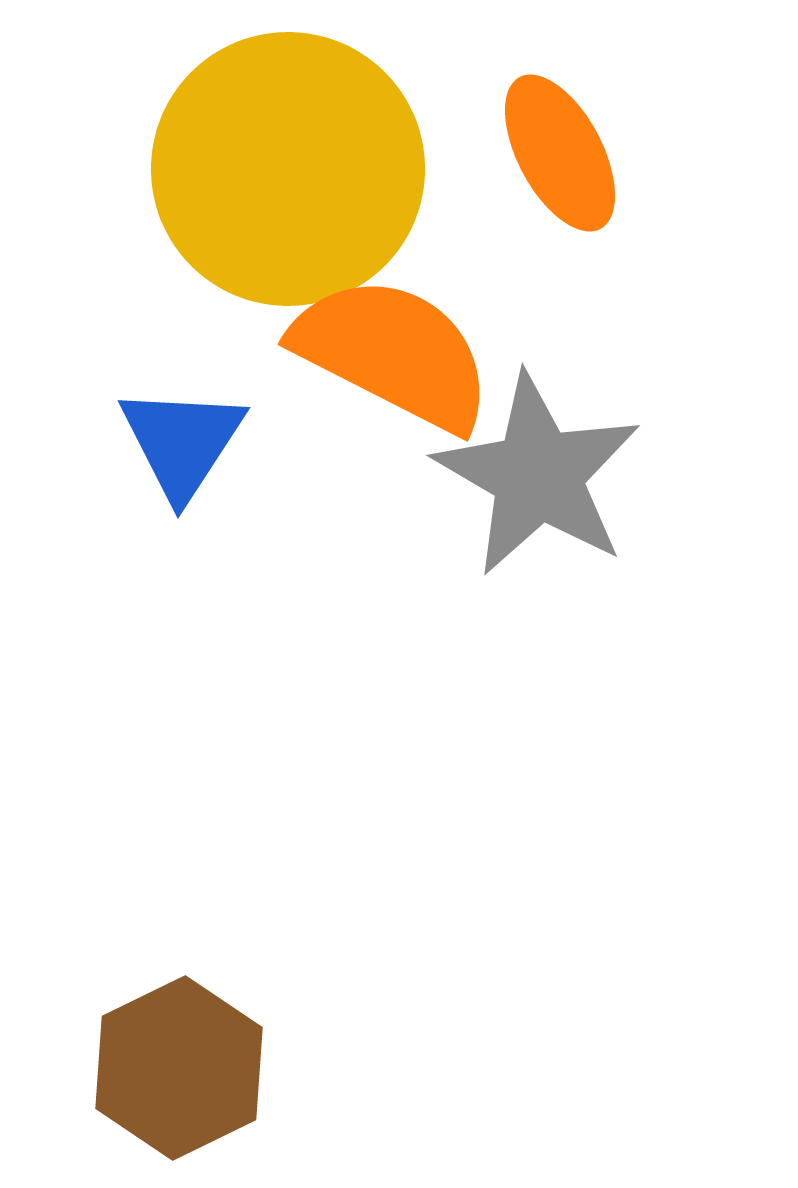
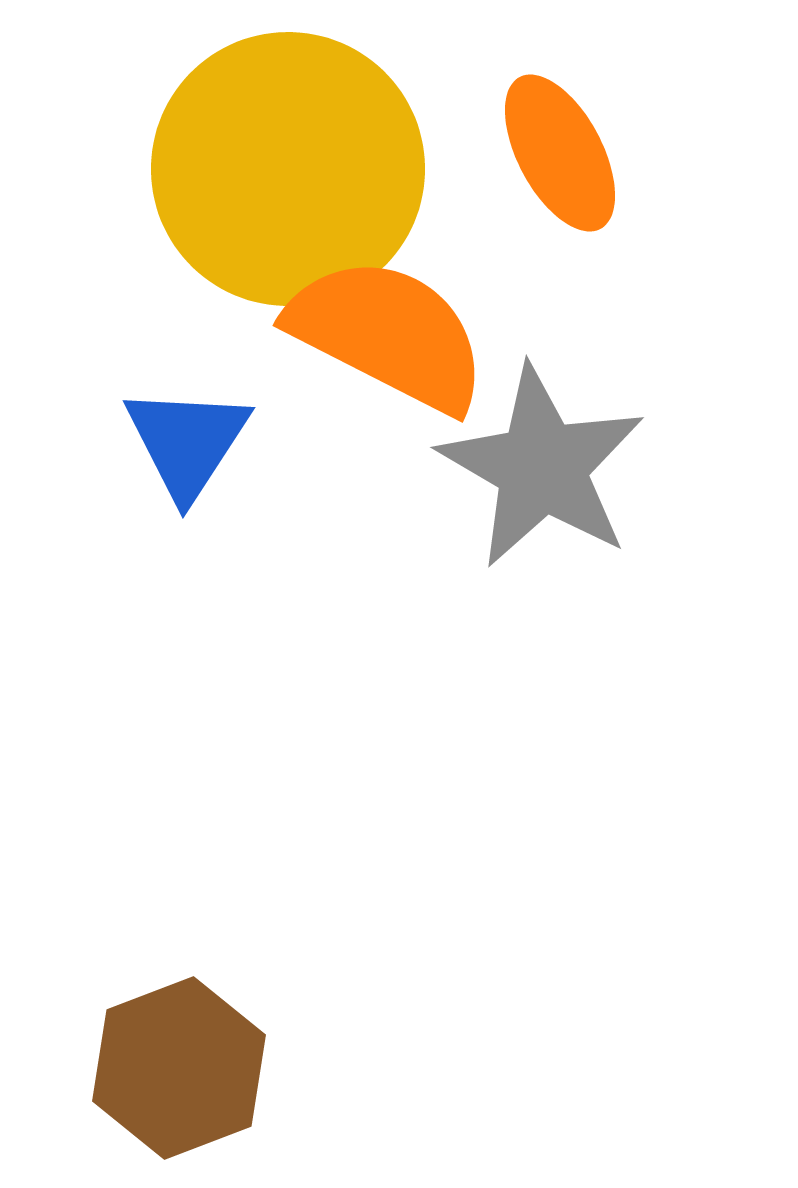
orange semicircle: moved 5 px left, 19 px up
blue triangle: moved 5 px right
gray star: moved 4 px right, 8 px up
brown hexagon: rotated 5 degrees clockwise
